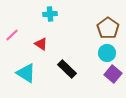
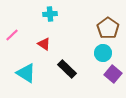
red triangle: moved 3 px right
cyan circle: moved 4 px left
